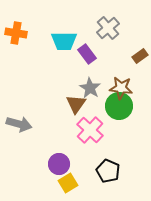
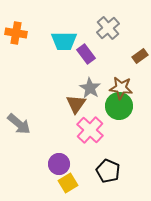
purple rectangle: moved 1 px left
gray arrow: rotated 25 degrees clockwise
